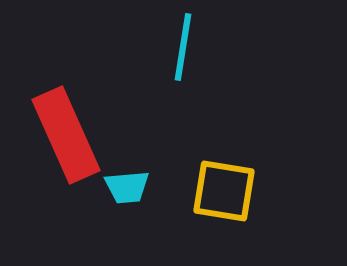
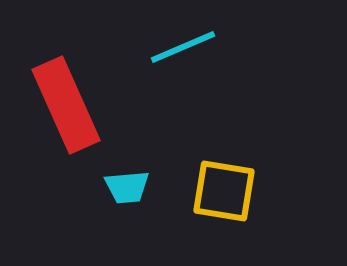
cyan line: rotated 58 degrees clockwise
red rectangle: moved 30 px up
